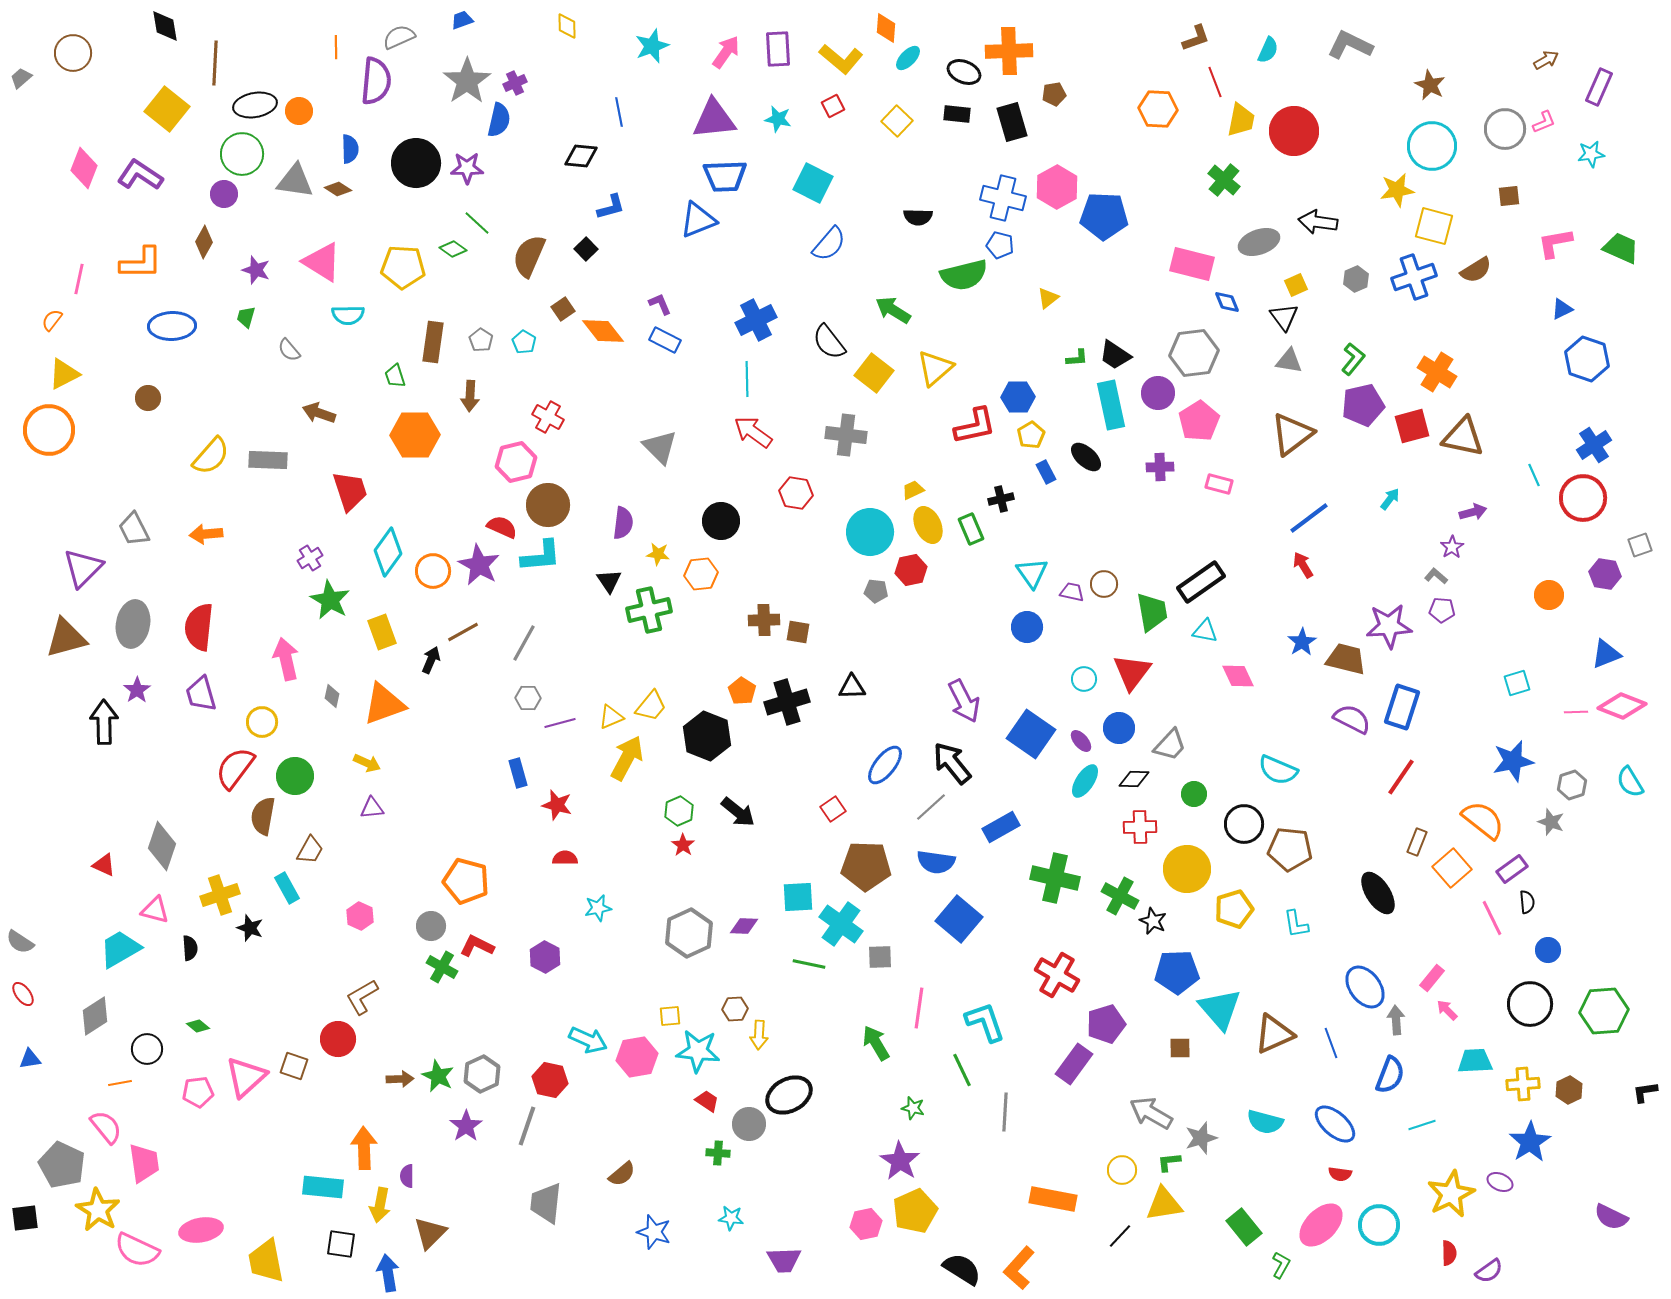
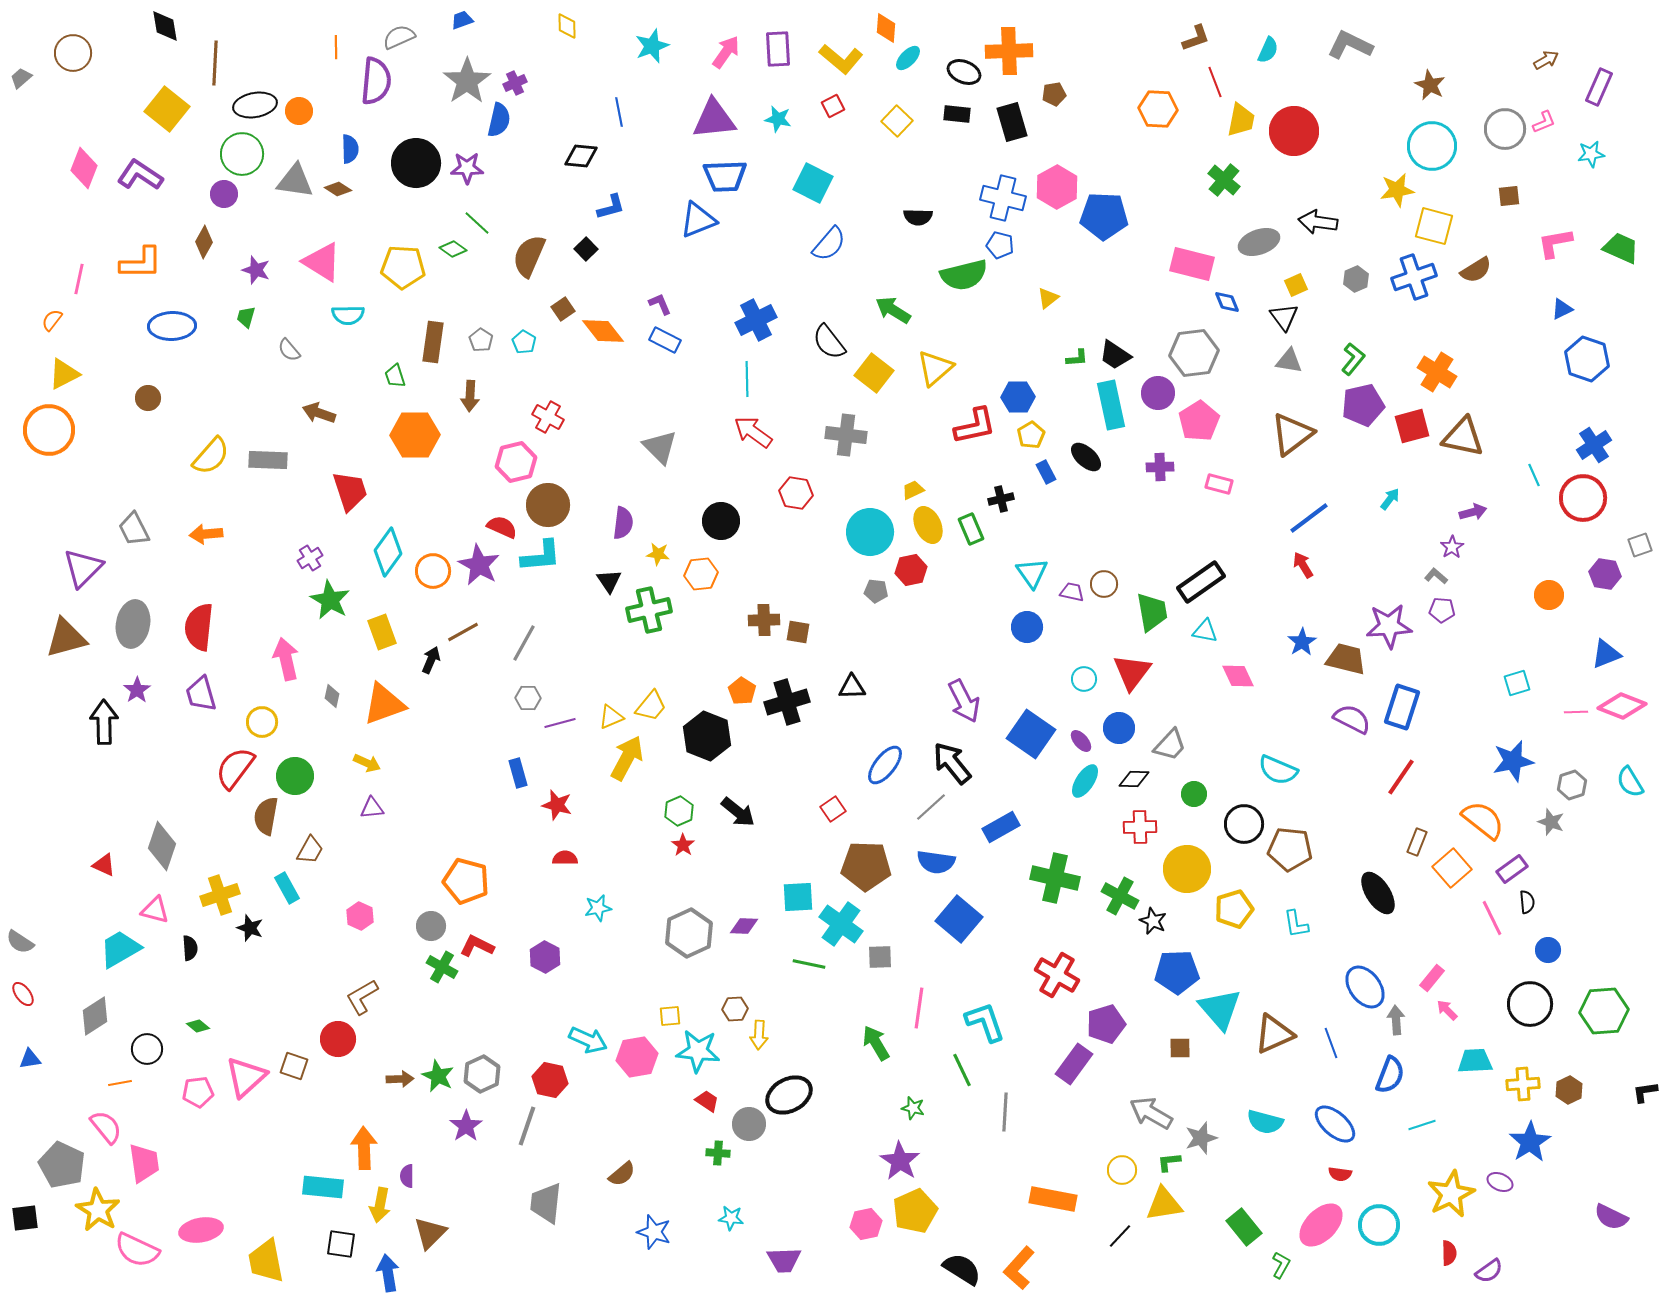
brown semicircle at (263, 816): moved 3 px right
